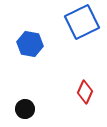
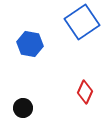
blue square: rotated 8 degrees counterclockwise
black circle: moved 2 px left, 1 px up
